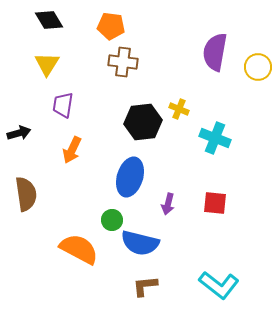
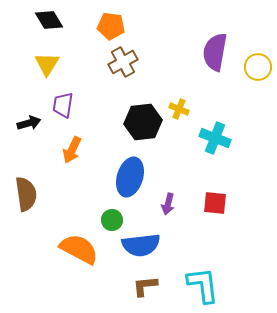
brown cross: rotated 36 degrees counterclockwise
black arrow: moved 10 px right, 10 px up
blue semicircle: moved 1 px right, 2 px down; rotated 21 degrees counterclockwise
cyan L-shape: moved 16 px left; rotated 135 degrees counterclockwise
